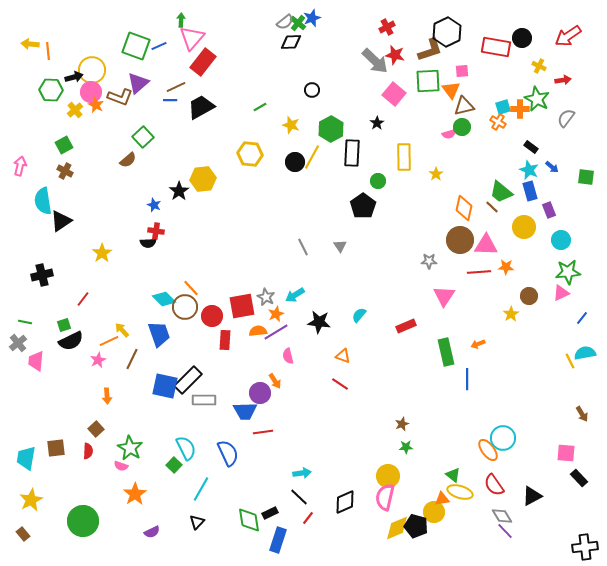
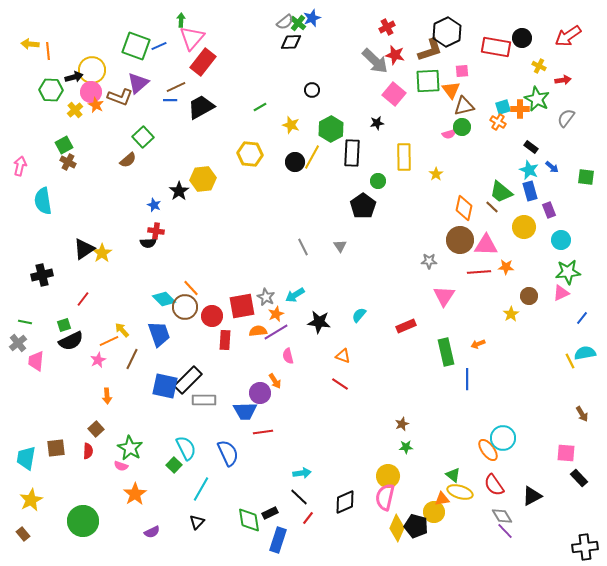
black star at (377, 123): rotated 24 degrees clockwise
brown cross at (65, 171): moved 3 px right, 9 px up
black triangle at (61, 221): moved 23 px right, 28 px down
yellow diamond at (397, 528): rotated 44 degrees counterclockwise
